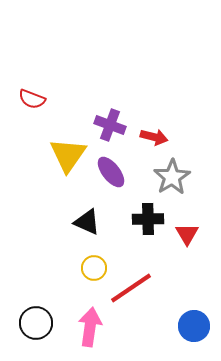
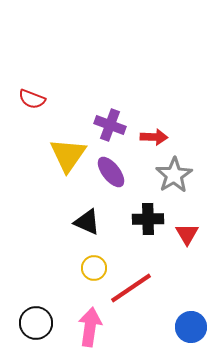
red arrow: rotated 12 degrees counterclockwise
gray star: moved 2 px right, 2 px up
blue circle: moved 3 px left, 1 px down
